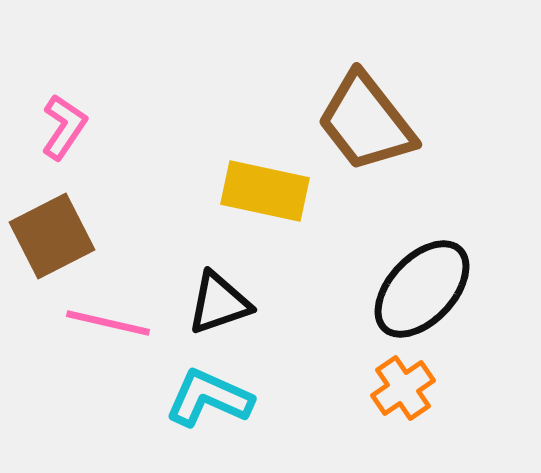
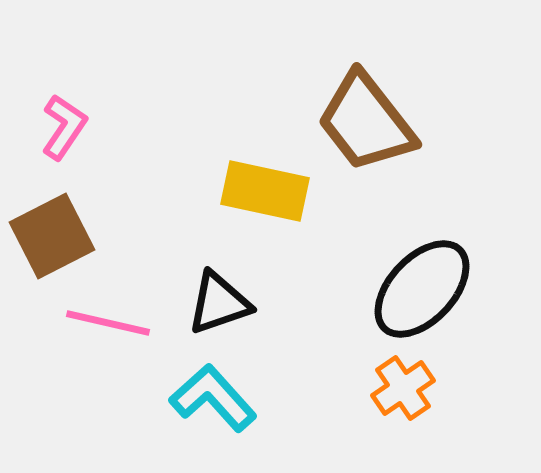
cyan L-shape: moved 4 px right; rotated 24 degrees clockwise
